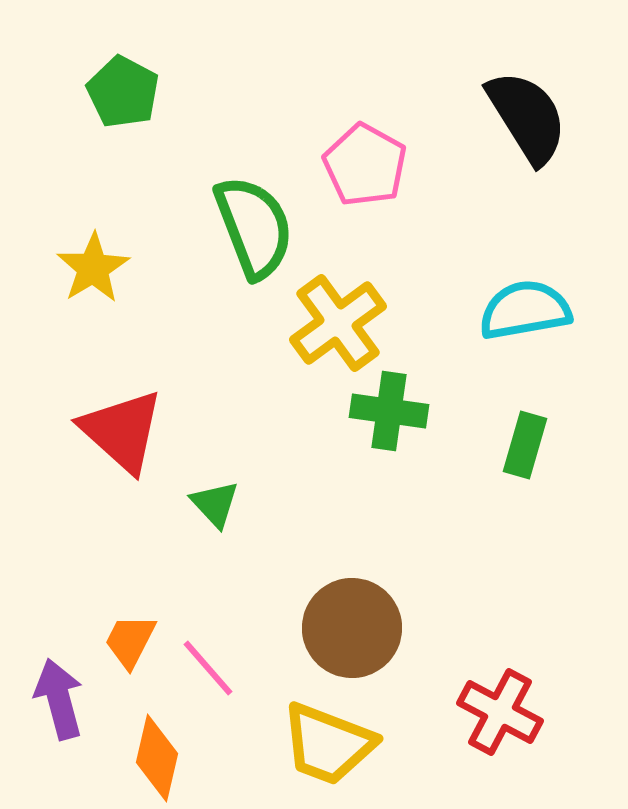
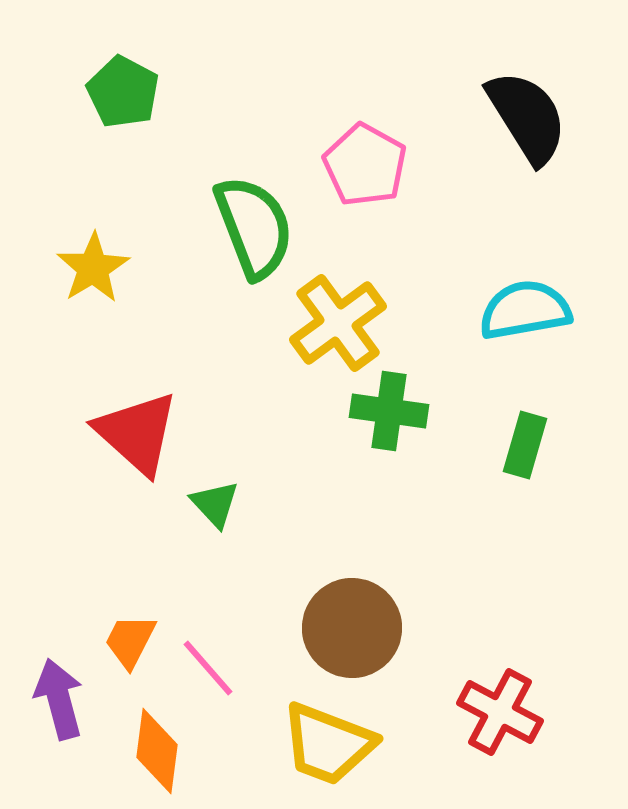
red triangle: moved 15 px right, 2 px down
orange diamond: moved 7 px up; rotated 6 degrees counterclockwise
